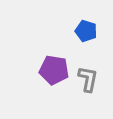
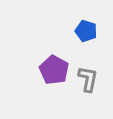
purple pentagon: rotated 20 degrees clockwise
